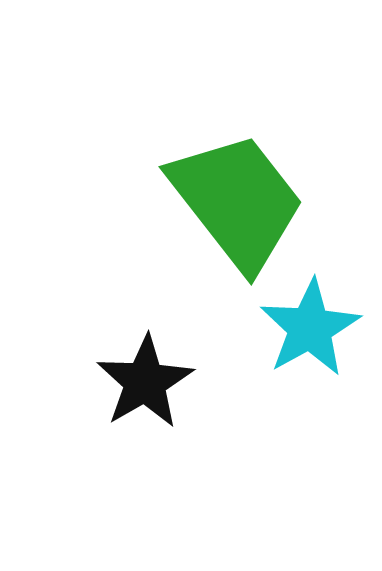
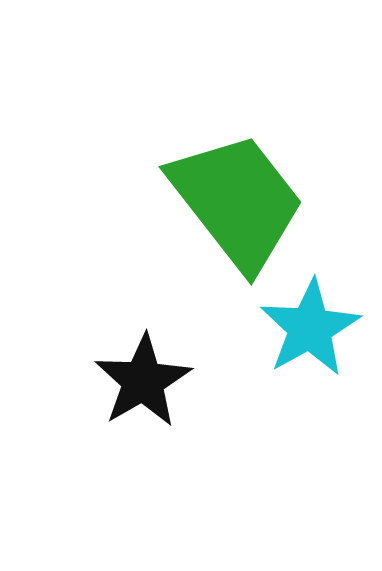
black star: moved 2 px left, 1 px up
